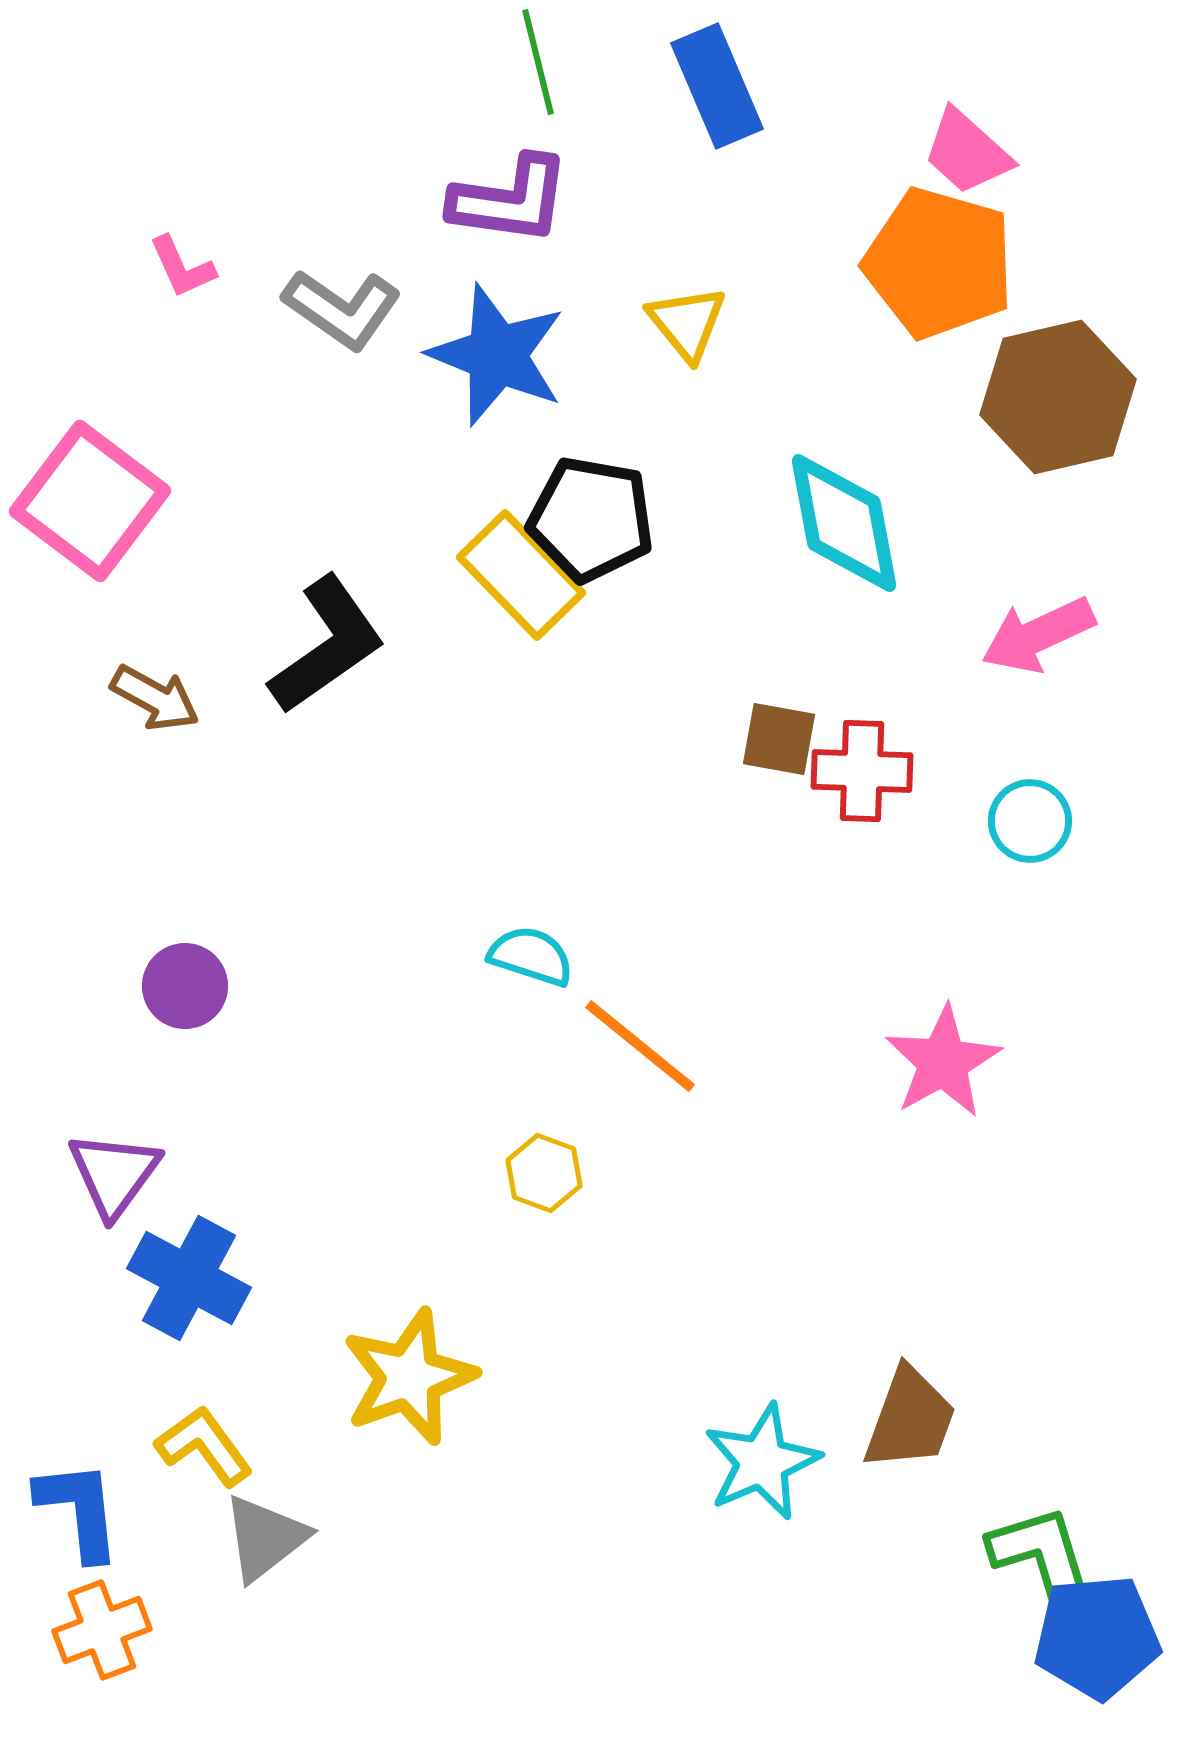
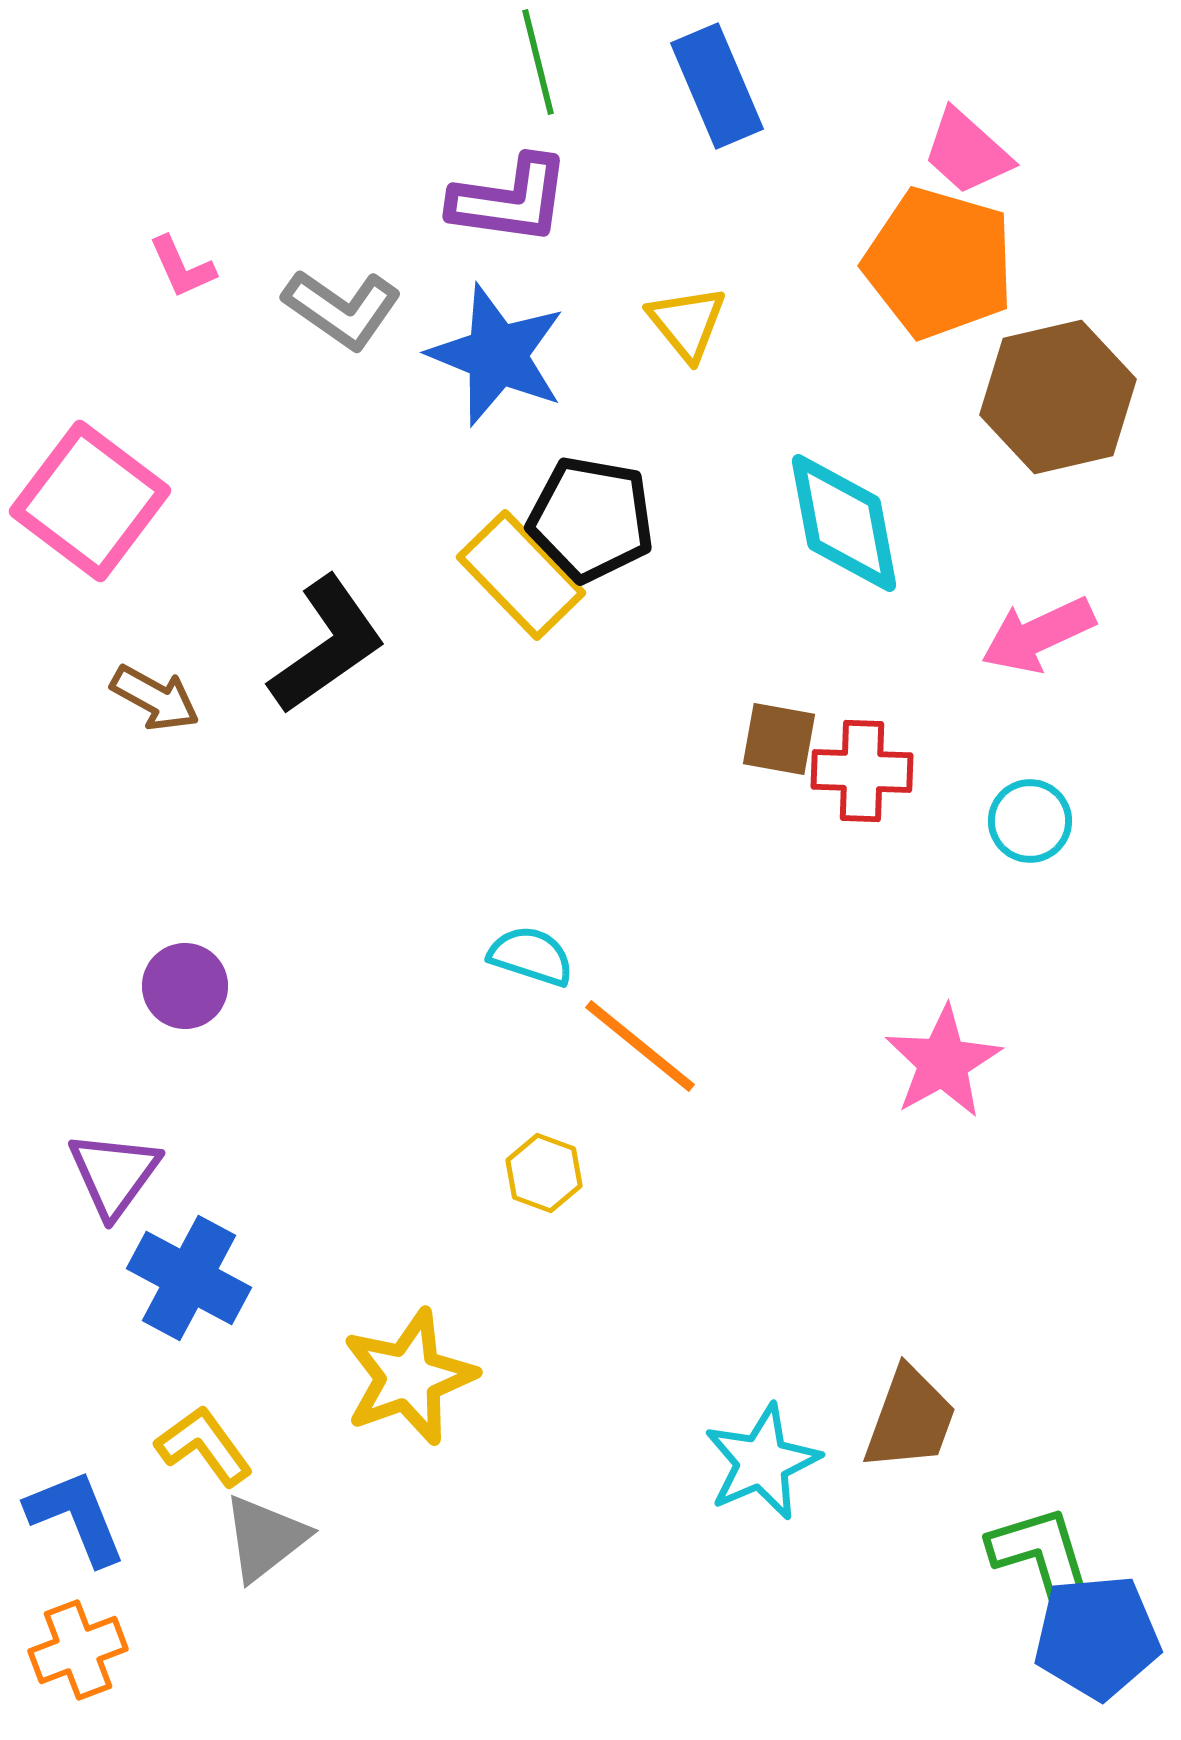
blue L-shape: moved 3 px left, 7 px down; rotated 16 degrees counterclockwise
orange cross: moved 24 px left, 20 px down
